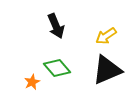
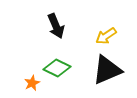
green diamond: rotated 24 degrees counterclockwise
orange star: moved 1 px down
